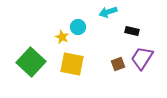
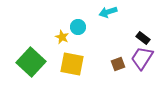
black rectangle: moved 11 px right, 7 px down; rotated 24 degrees clockwise
